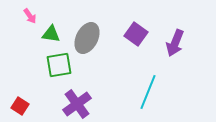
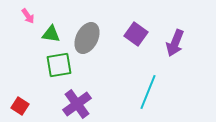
pink arrow: moved 2 px left
